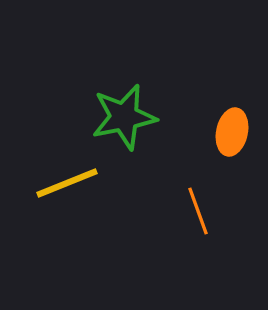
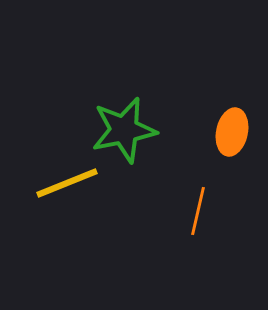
green star: moved 13 px down
orange line: rotated 33 degrees clockwise
